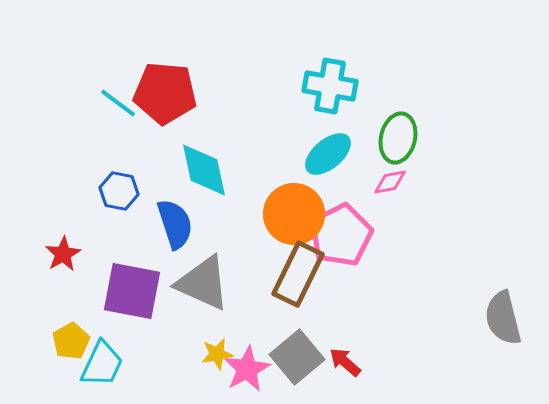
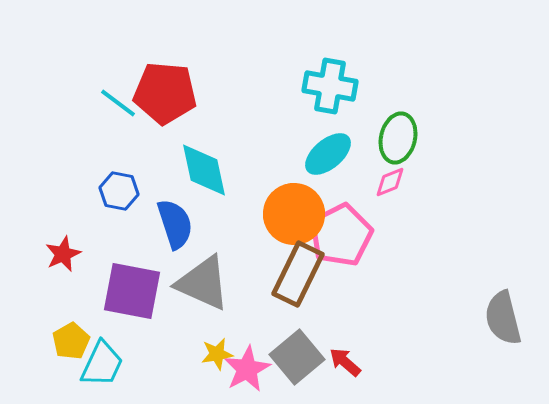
pink diamond: rotated 12 degrees counterclockwise
red star: rotated 6 degrees clockwise
